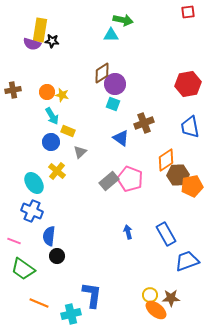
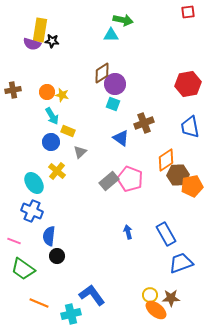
blue trapezoid at (187, 261): moved 6 px left, 2 px down
blue L-shape at (92, 295): rotated 44 degrees counterclockwise
